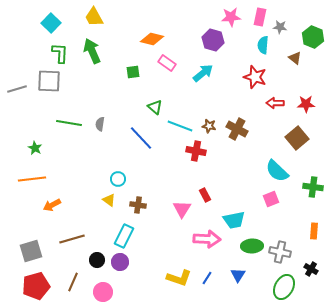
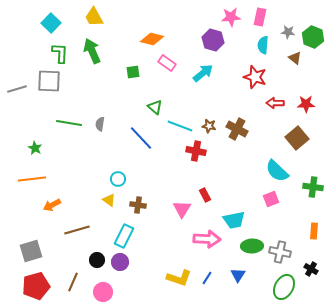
gray star at (280, 27): moved 8 px right, 5 px down
brown line at (72, 239): moved 5 px right, 9 px up
